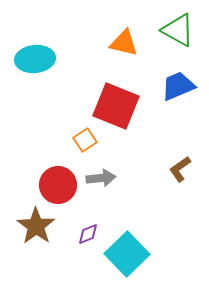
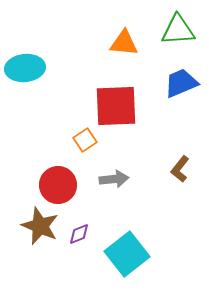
green triangle: rotated 33 degrees counterclockwise
orange triangle: rotated 8 degrees counterclockwise
cyan ellipse: moved 10 px left, 9 px down
blue trapezoid: moved 3 px right, 3 px up
red square: rotated 24 degrees counterclockwise
brown L-shape: rotated 16 degrees counterclockwise
gray arrow: moved 13 px right, 1 px down
brown star: moved 4 px right; rotated 12 degrees counterclockwise
purple diamond: moved 9 px left
cyan square: rotated 6 degrees clockwise
